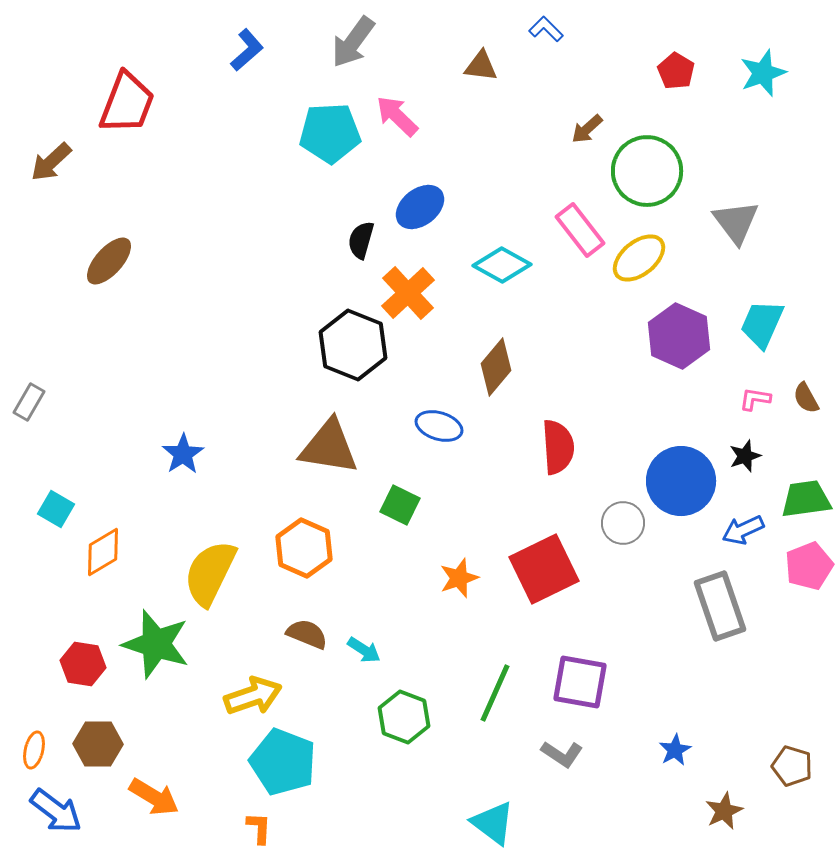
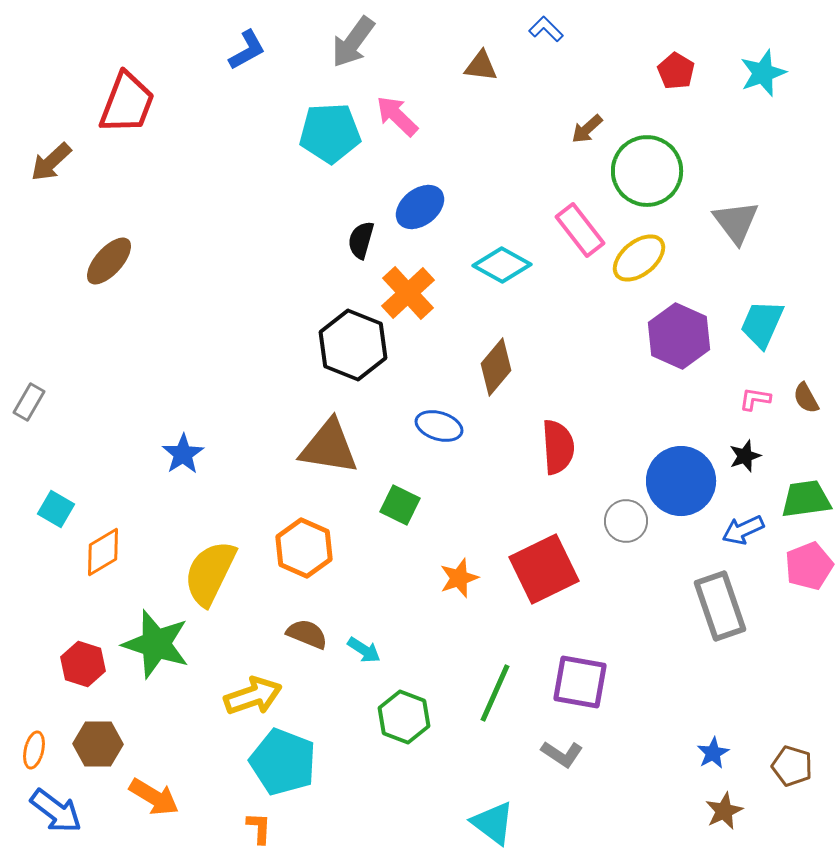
blue L-shape at (247, 50): rotated 12 degrees clockwise
gray circle at (623, 523): moved 3 px right, 2 px up
red hexagon at (83, 664): rotated 9 degrees clockwise
blue star at (675, 750): moved 38 px right, 3 px down
